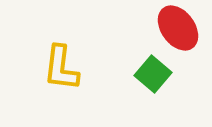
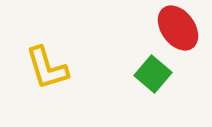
yellow L-shape: moved 14 px left; rotated 24 degrees counterclockwise
